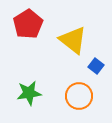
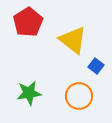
red pentagon: moved 2 px up
